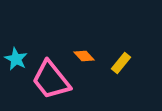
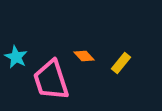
cyan star: moved 2 px up
pink trapezoid: rotated 21 degrees clockwise
